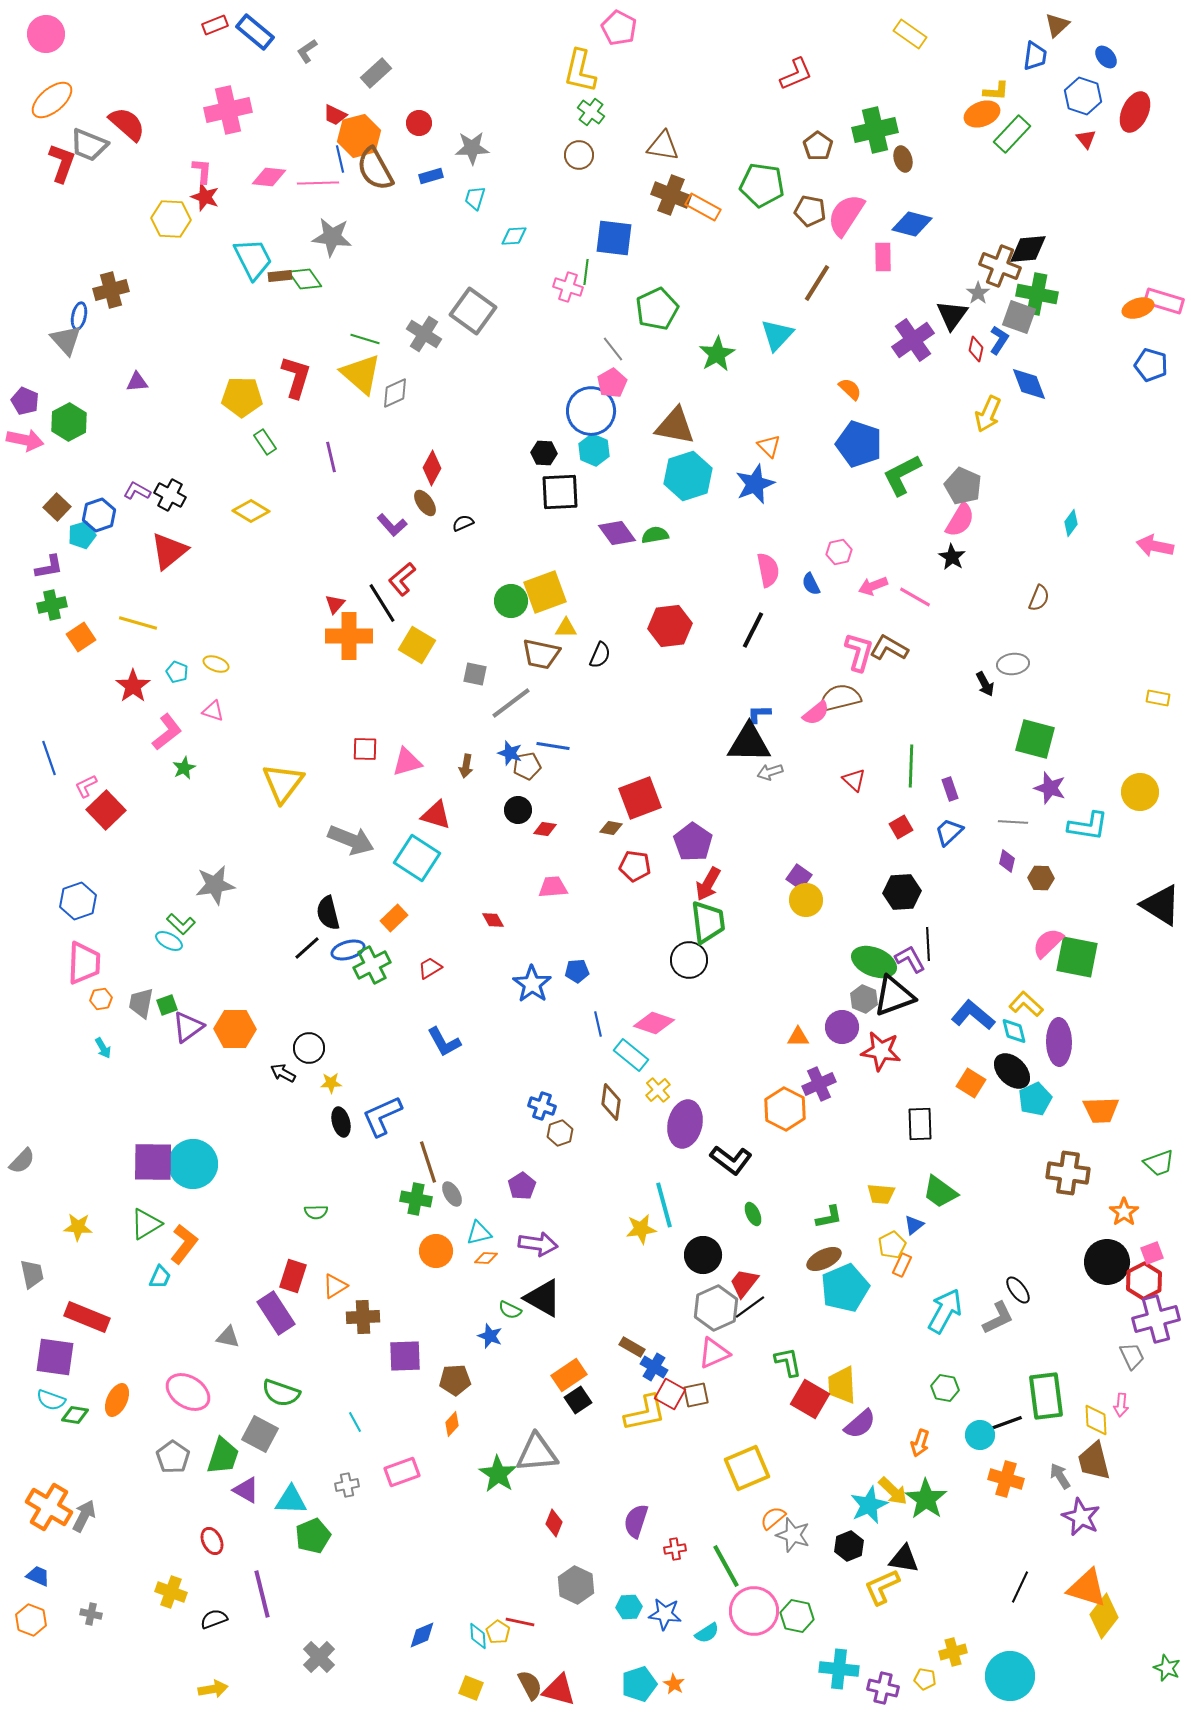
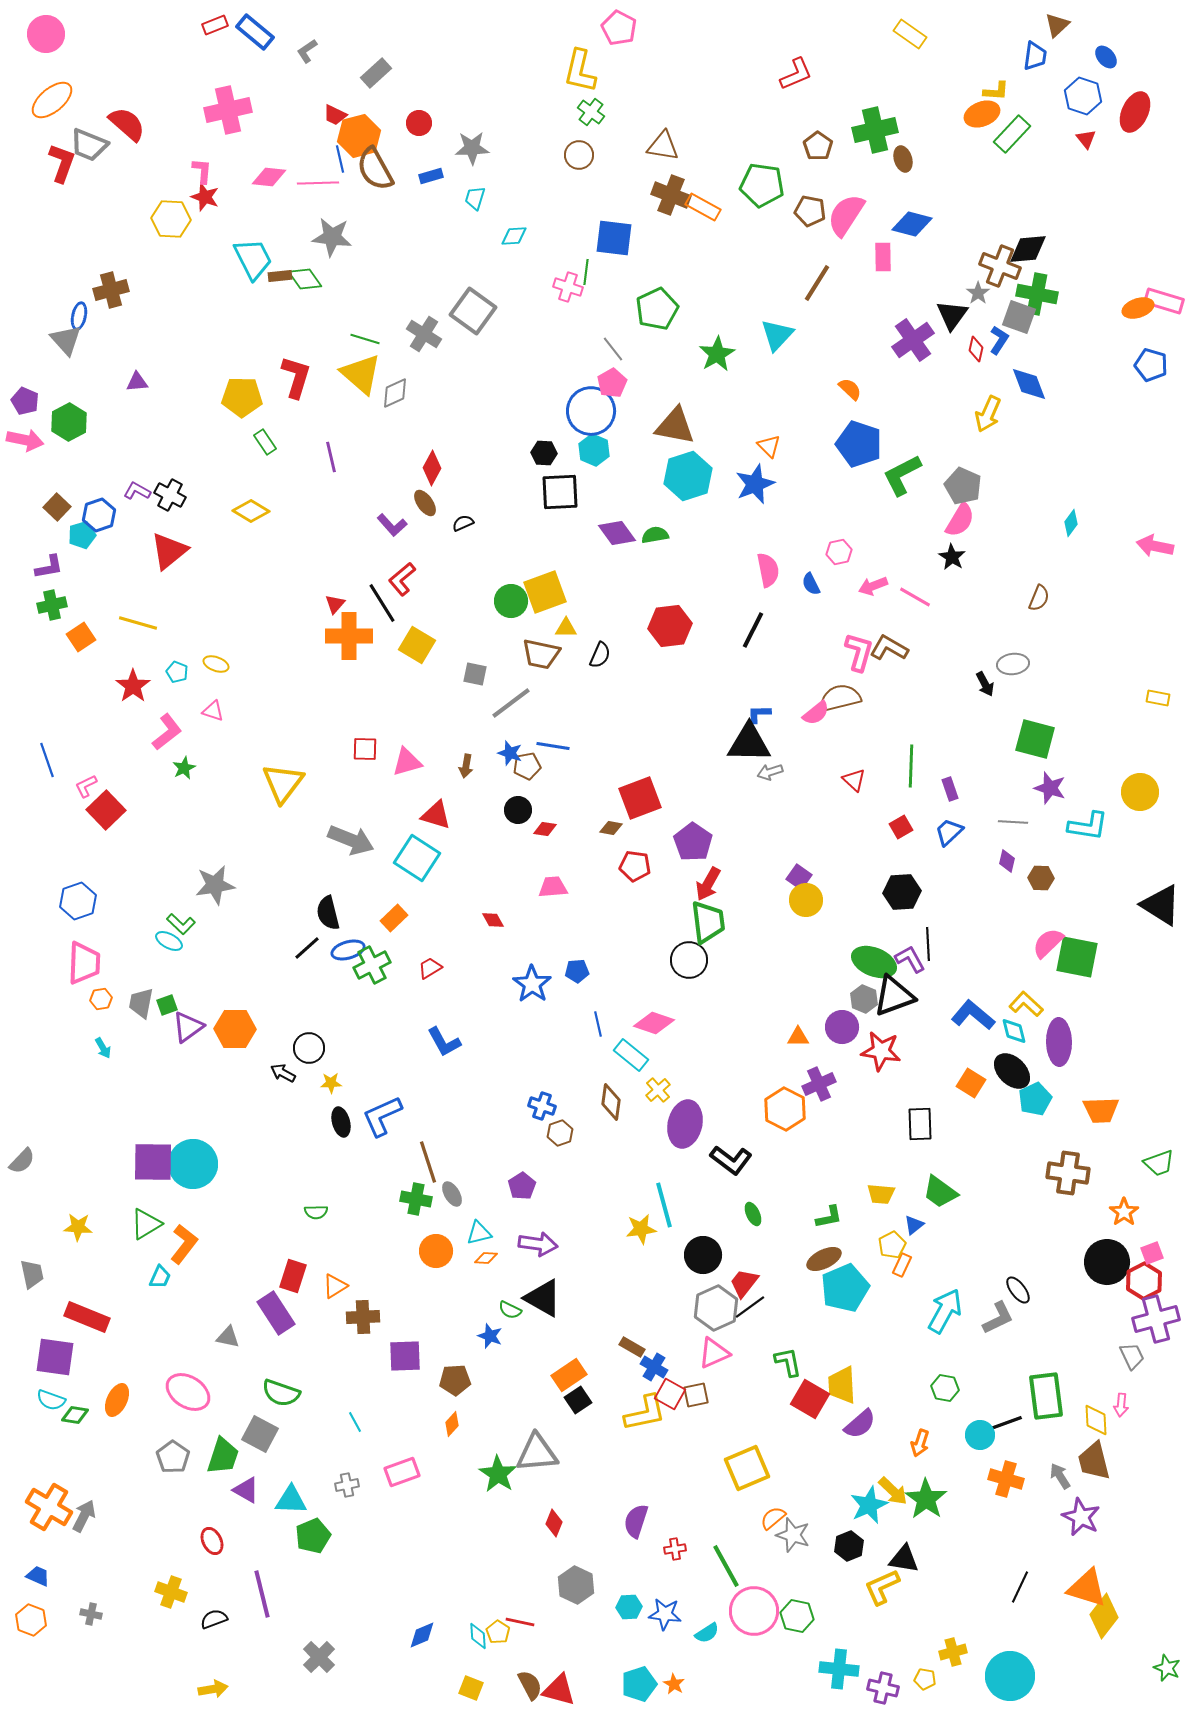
blue line at (49, 758): moved 2 px left, 2 px down
